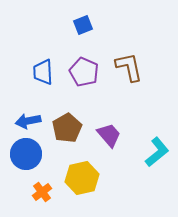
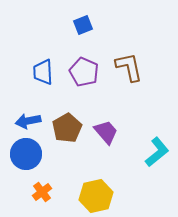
purple trapezoid: moved 3 px left, 3 px up
yellow hexagon: moved 14 px right, 18 px down
